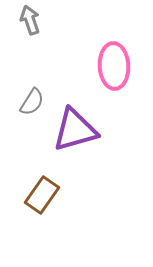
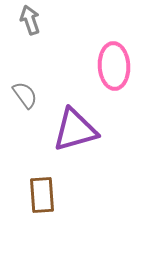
gray semicircle: moved 7 px left, 7 px up; rotated 68 degrees counterclockwise
brown rectangle: rotated 39 degrees counterclockwise
